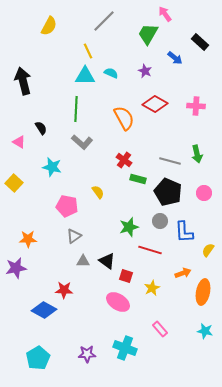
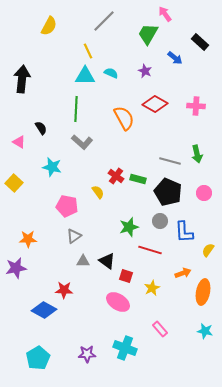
black arrow at (23, 81): moved 1 px left, 2 px up; rotated 20 degrees clockwise
red cross at (124, 160): moved 8 px left, 16 px down
